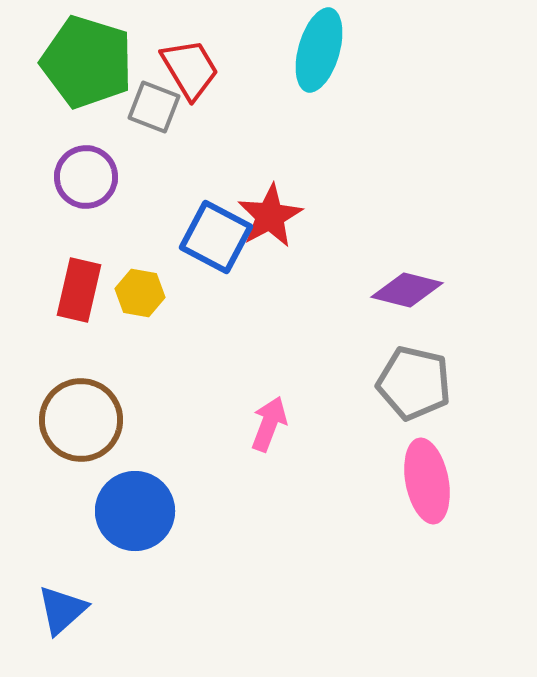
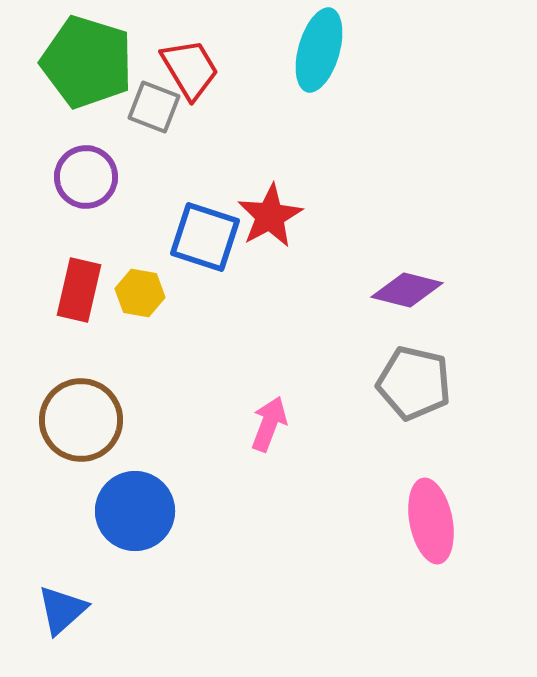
blue square: moved 11 px left; rotated 10 degrees counterclockwise
pink ellipse: moved 4 px right, 40 px down
